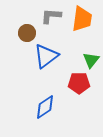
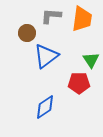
green triangle: rotated 12 degrees counterclockwise
